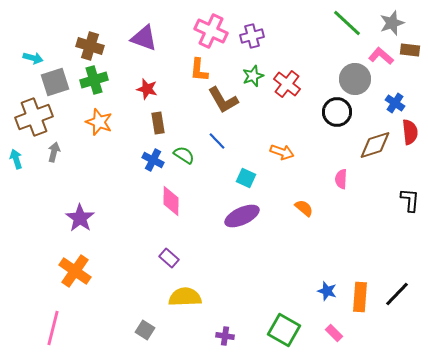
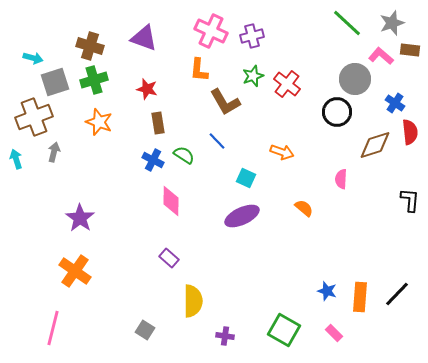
brown L-shape at (223, 100): moved 2 px right, 2 px down
yellow semicircle at (185, 297): moved 8 px right, 4 px down; rotated 92 degrees clockwise
